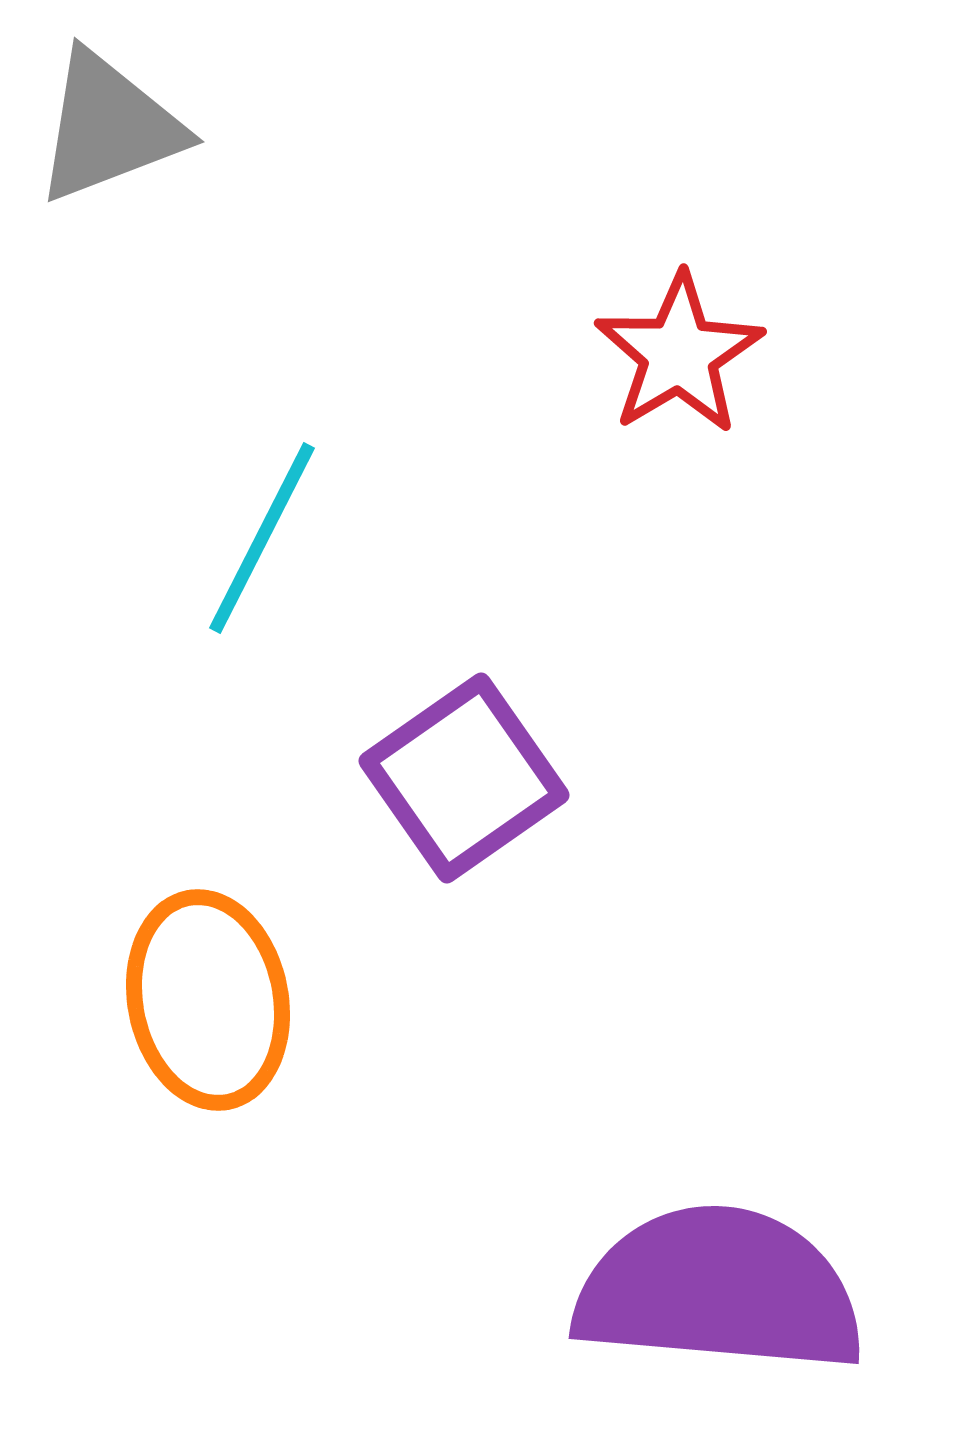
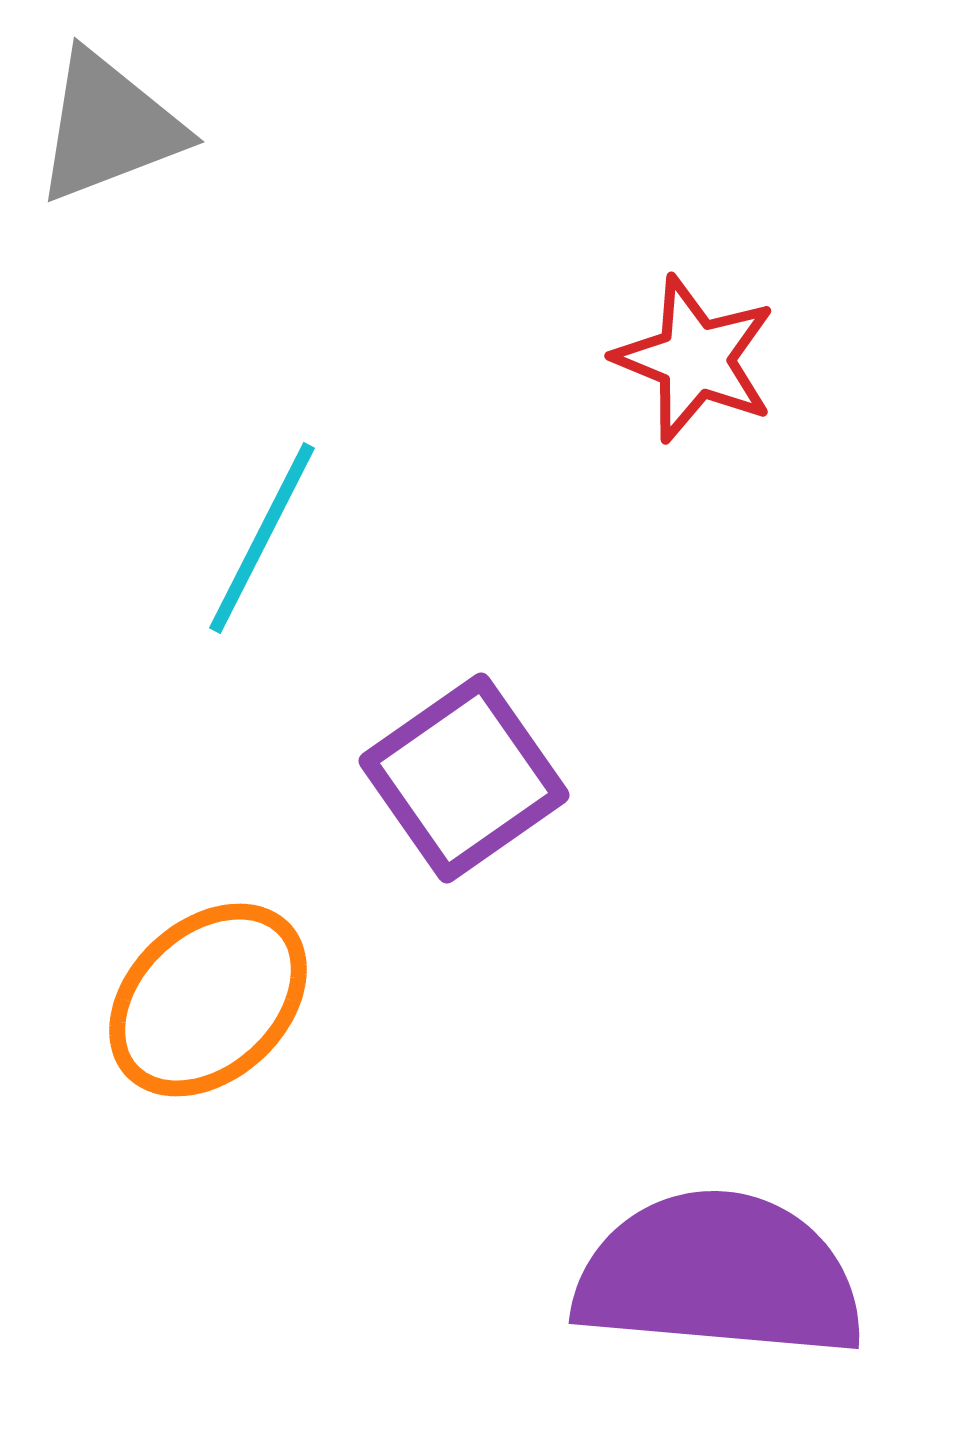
red star: moved 16 px right, 5 px down; rotated 19 degrees counterclockwise
orange ellipse: rotated 58 degrees clockwise
purple semicircle: moved 15 px up
